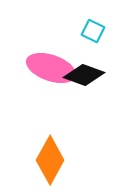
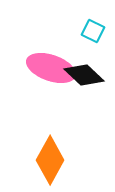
black diamond: rotated 24 degrees clockwise
